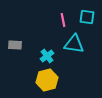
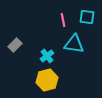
gray rectangle: rotated 48 degrees counterclockwise
